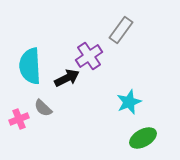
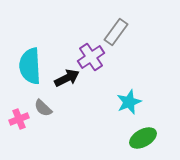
gray rectangle: moved 5 px left, 2 px down
purple cross: moved 2 px right, 1 px down
